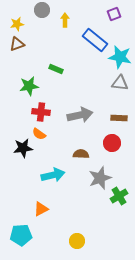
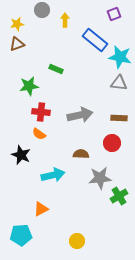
gray triangle: moved 1 px left
black star: moved 2 px left, 7 px down; rotated 30 degrees clockwise
gray star: rotated 15 degrees clockwise
